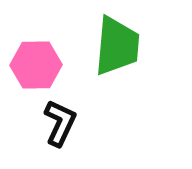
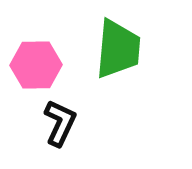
green trapezoid: moved 1 px right, 3 px down
